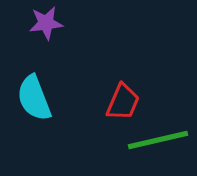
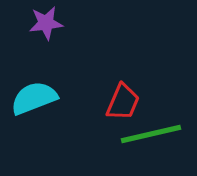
cyan semicircle: rotated 90 degrees clockwise
green line: moved 7 px left, 6 px up
